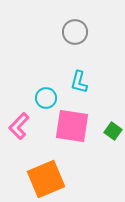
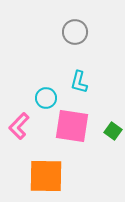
orange square: moved 3 px up; rotated 24 degrees clockwise
